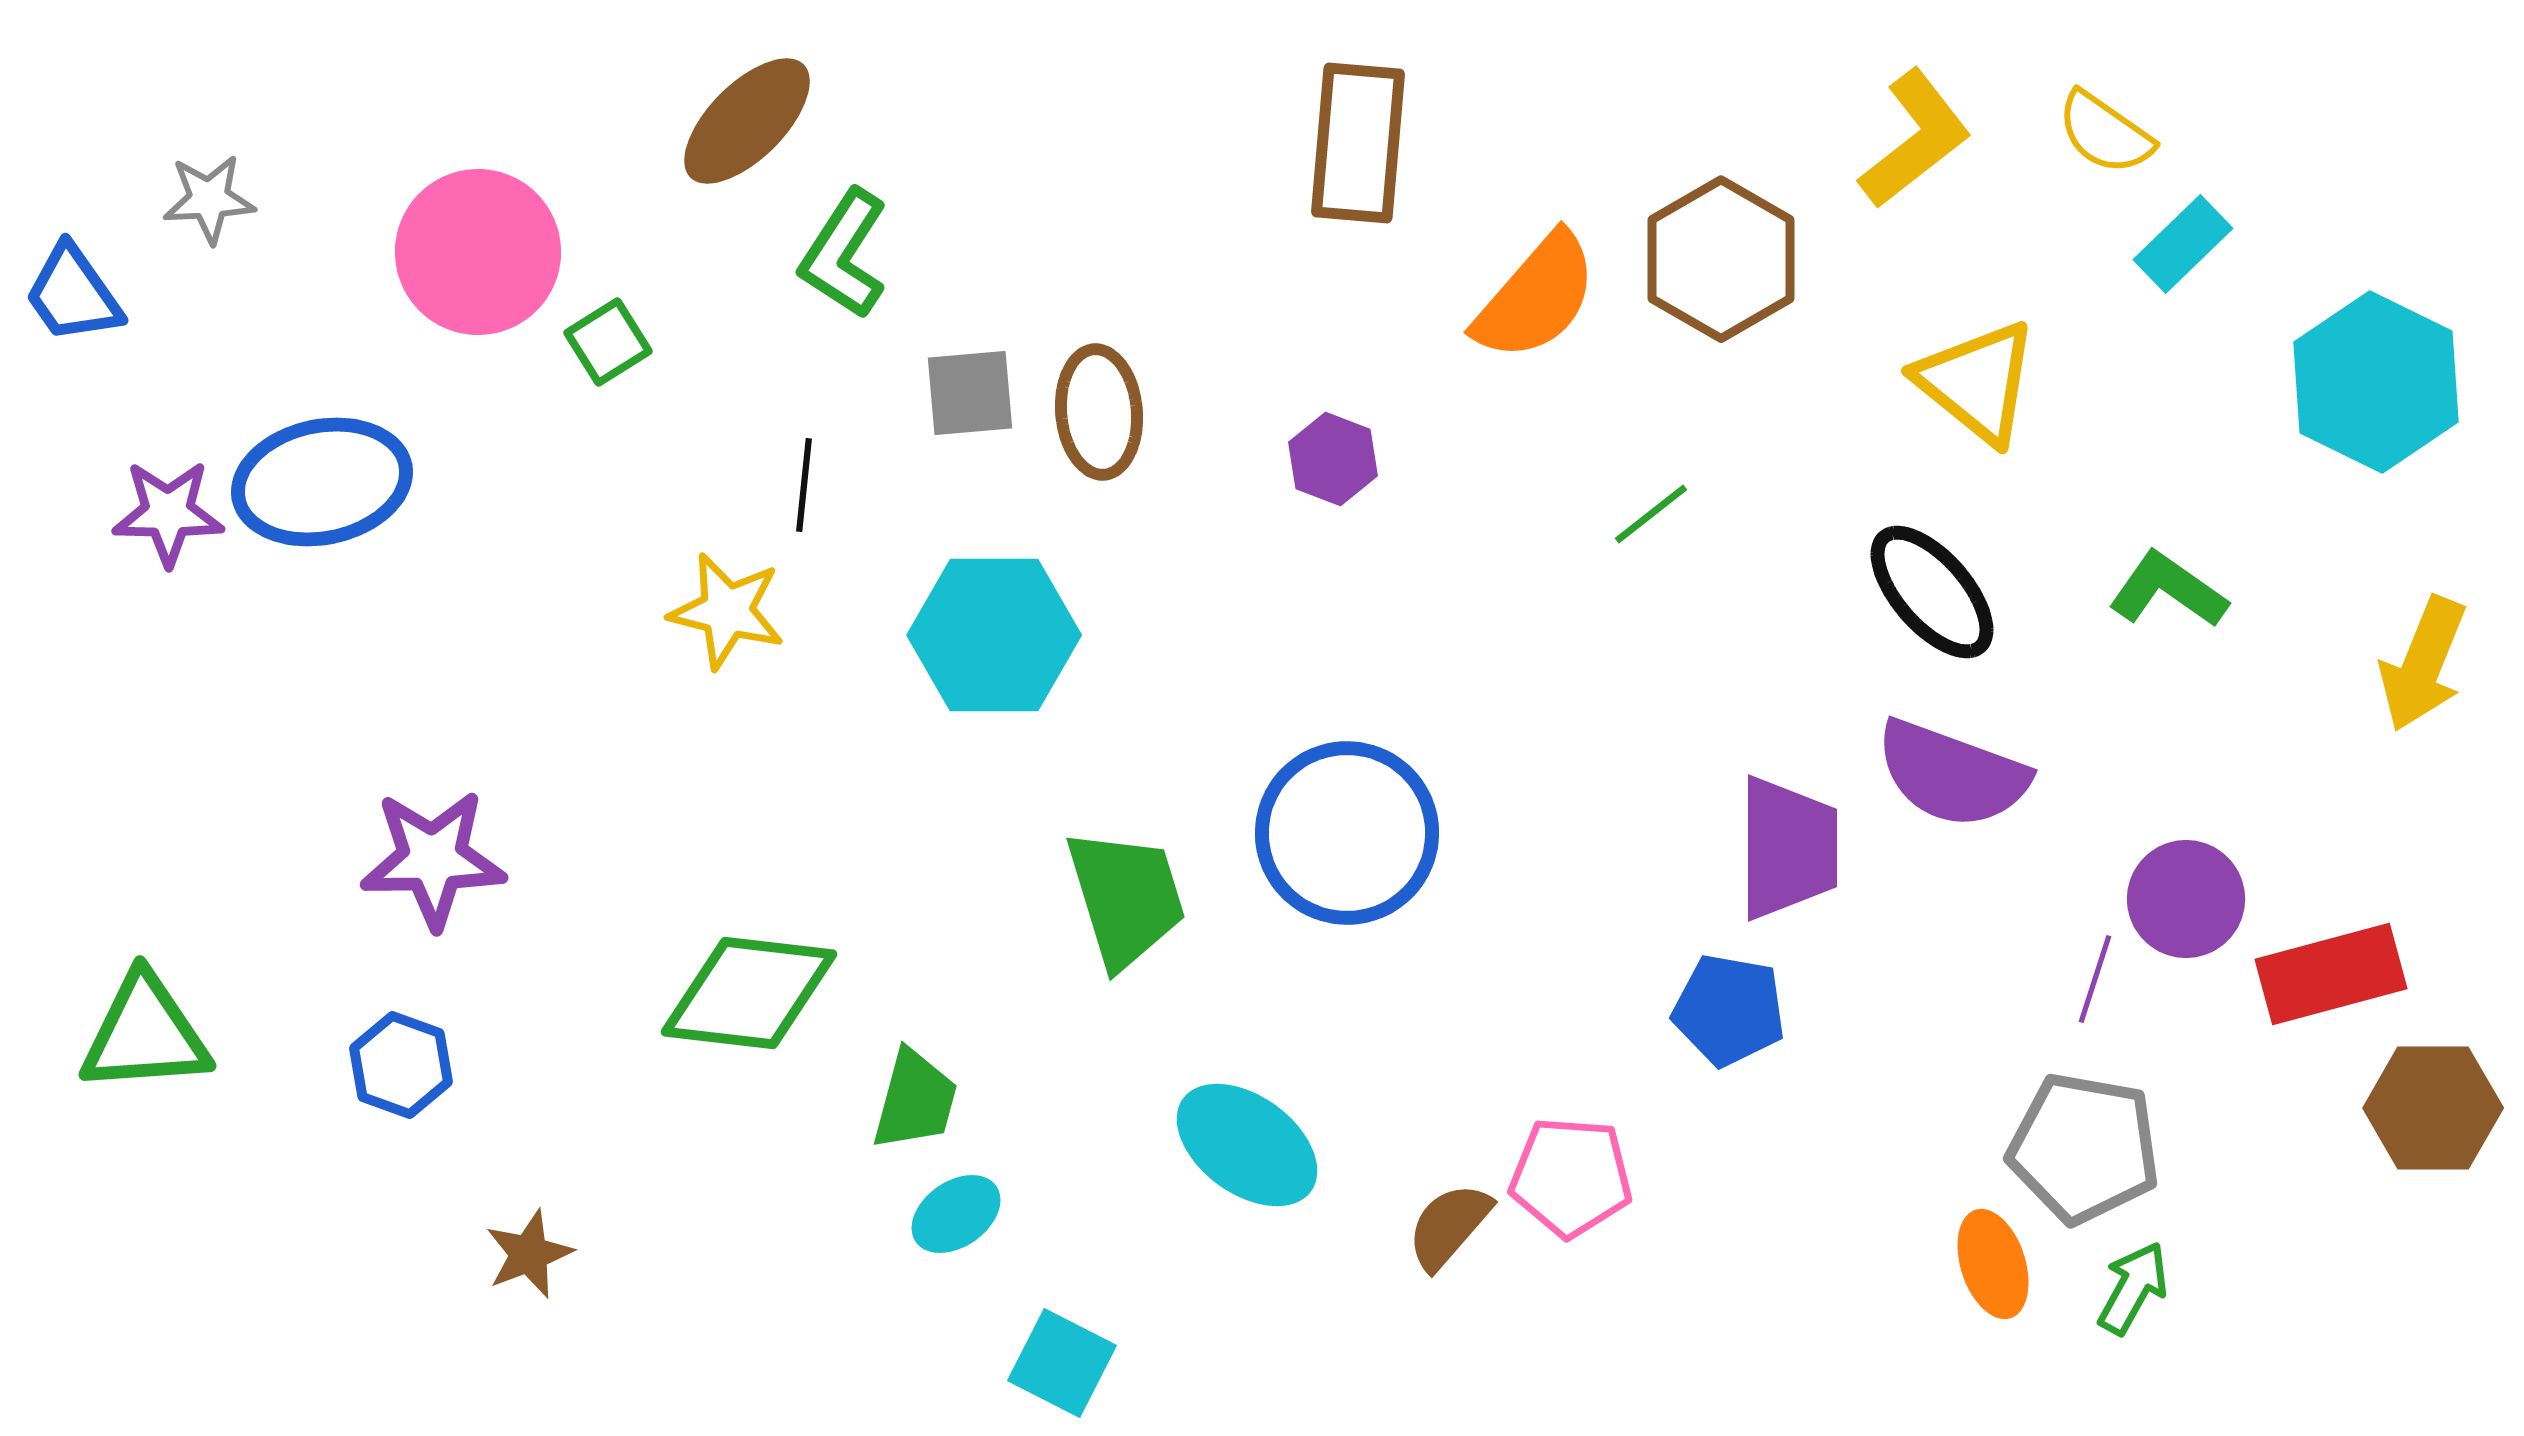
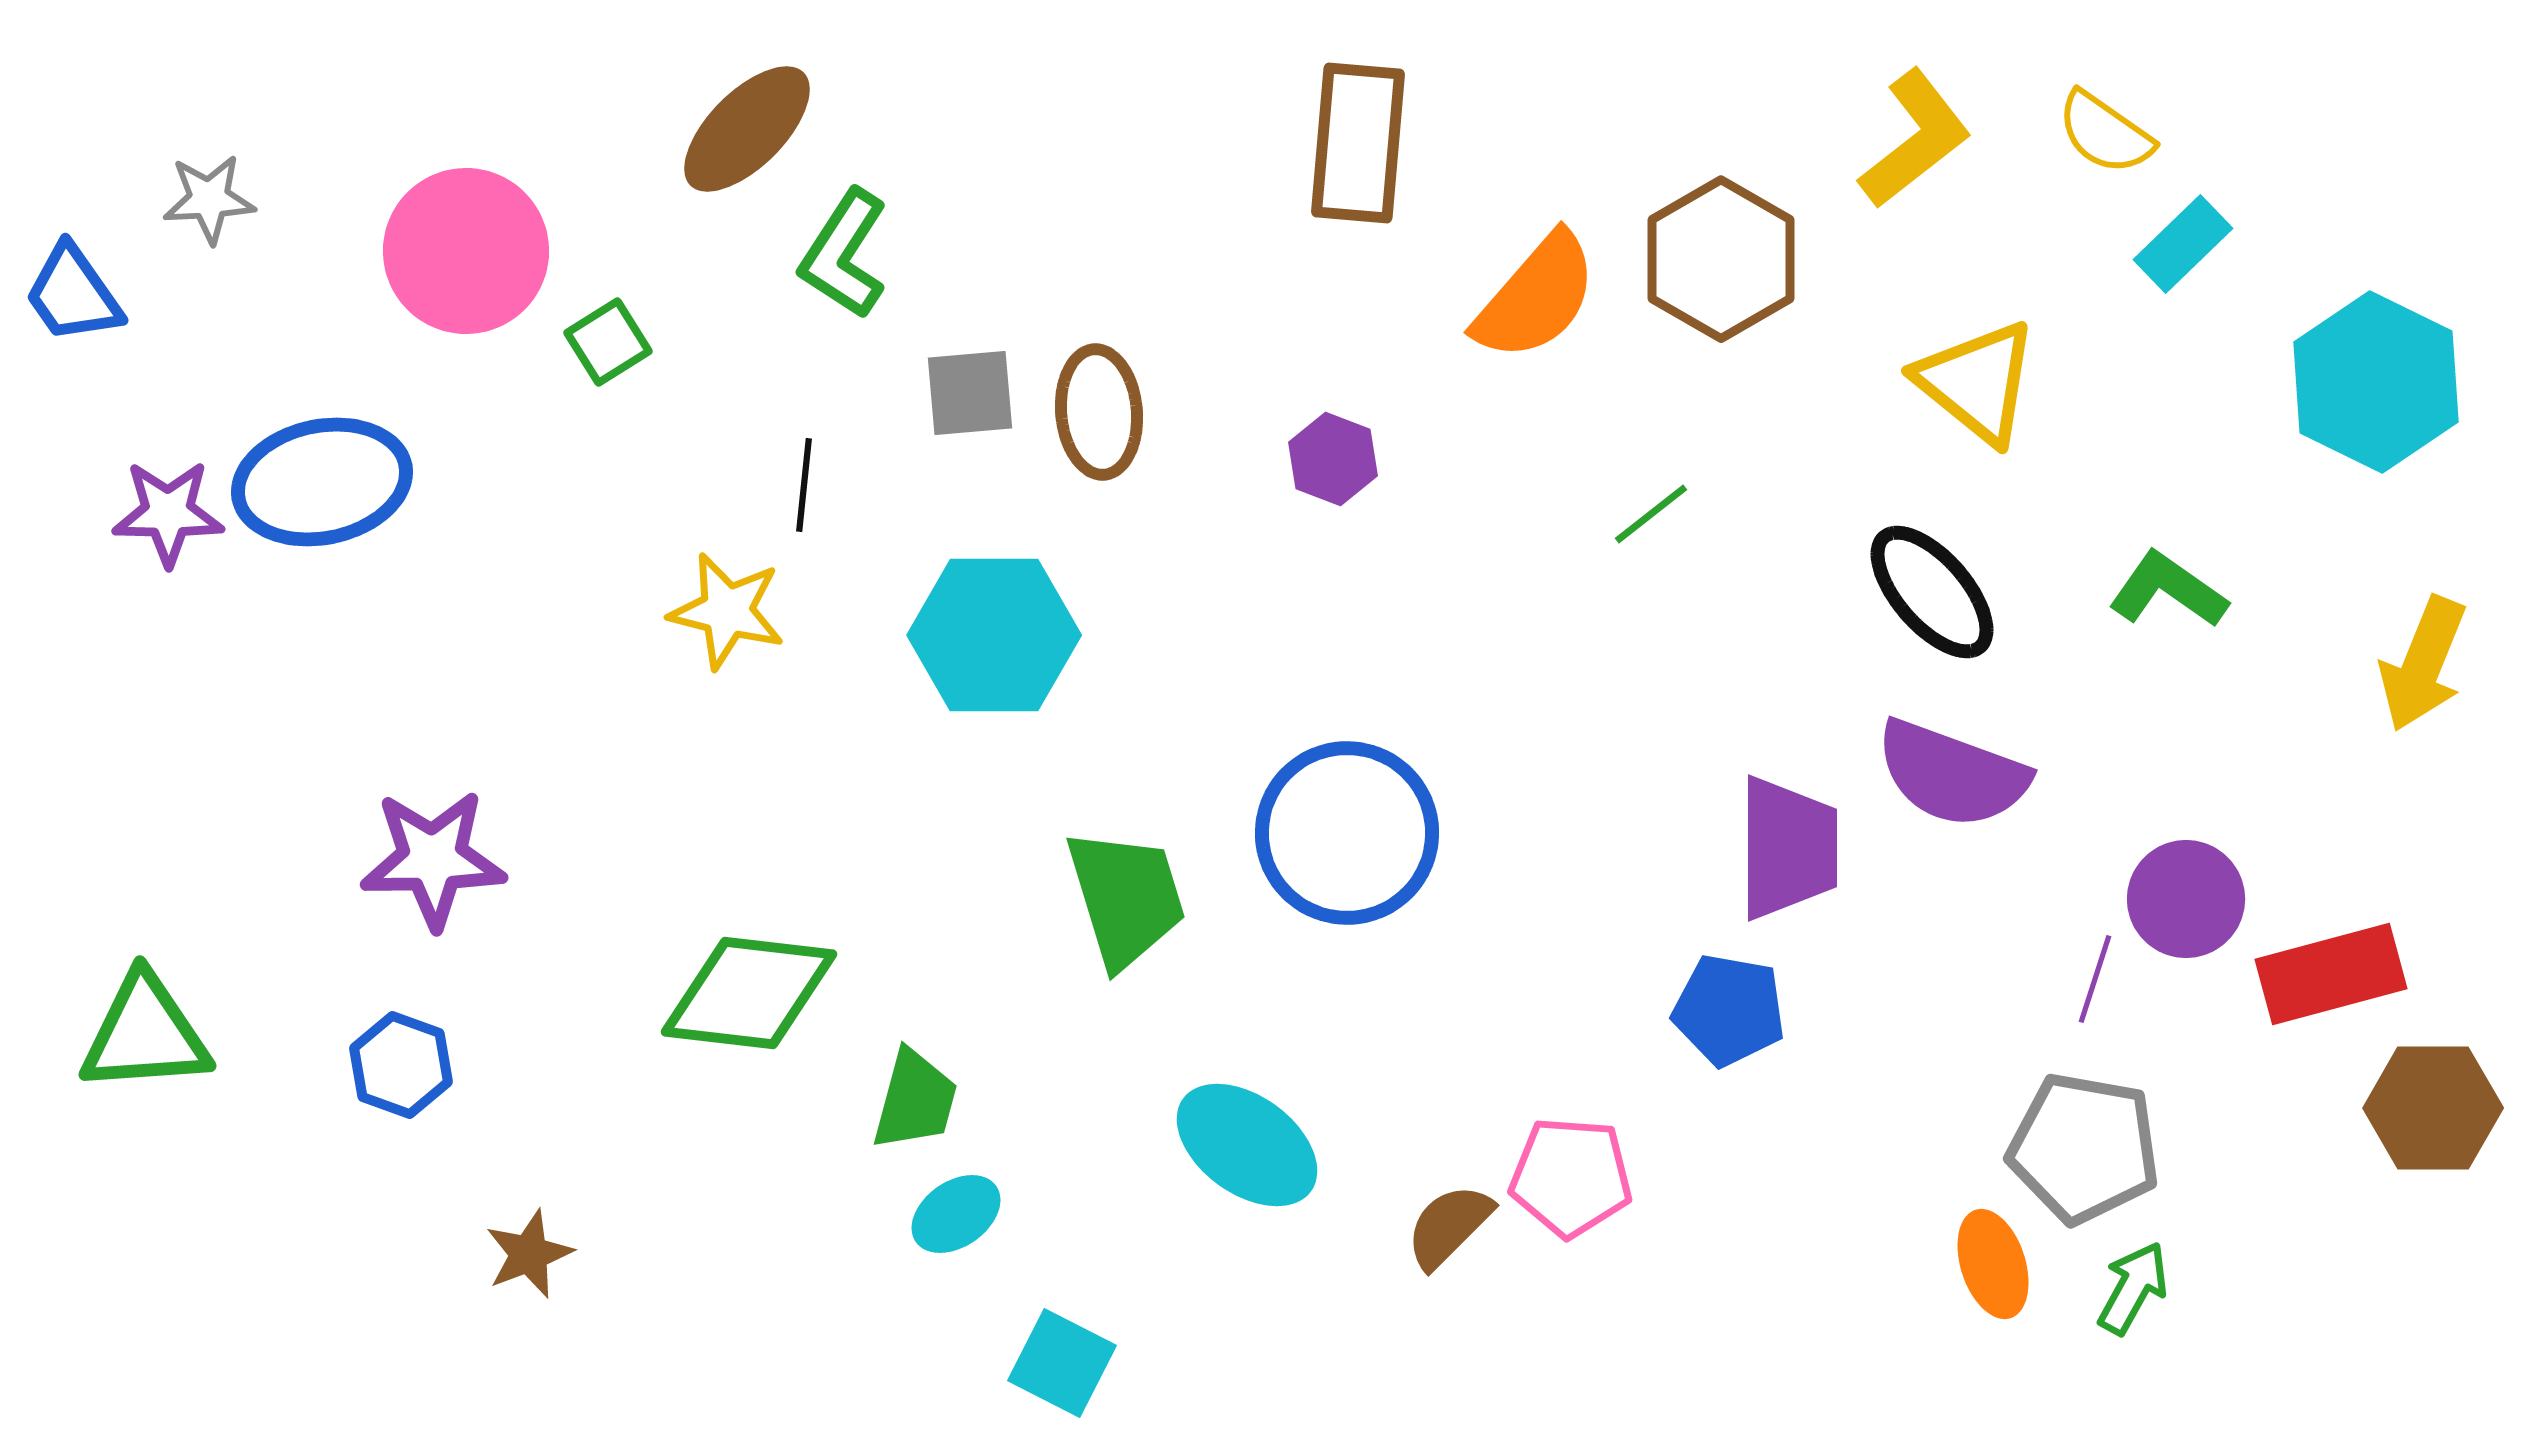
brown ellipse at (747, 121): moved 8 px down
pink circle at (478, 252): moved 12 px left, 1 px up
brown semicircle at (1449, 1226): rotated 4 degrees clockwise
